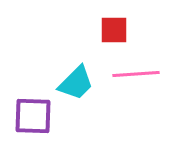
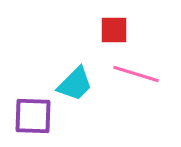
pink line: rotated 21 degrees clockwise
cyan trapezoid: moved 1 px left, 1 px down
